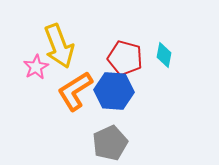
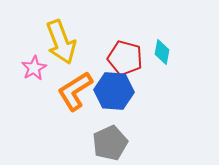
yellow arrow: moved 2 px right, 4 px up
cyan diamond: moved 2 px left, 3 px up
pink star: moved 2 px left, 1 px down
